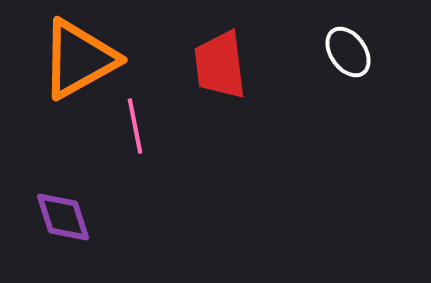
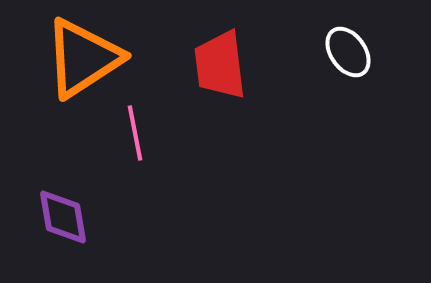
orange triangle: moved 4 px right, 1 px up; rotated 4 degrees counterclockwise
pink line: moved 7 px down
purple diamond: rotated 8 degrees clockwise
